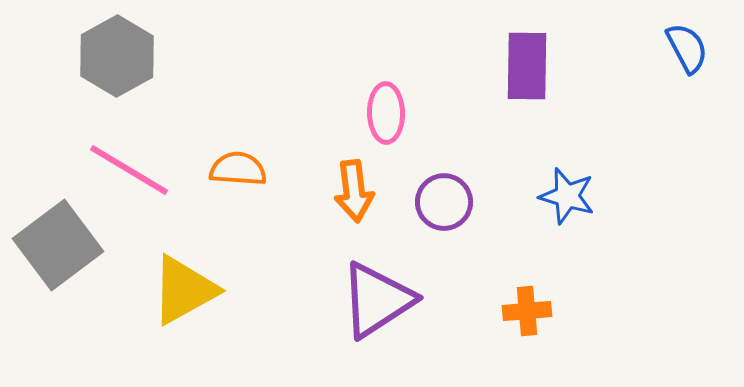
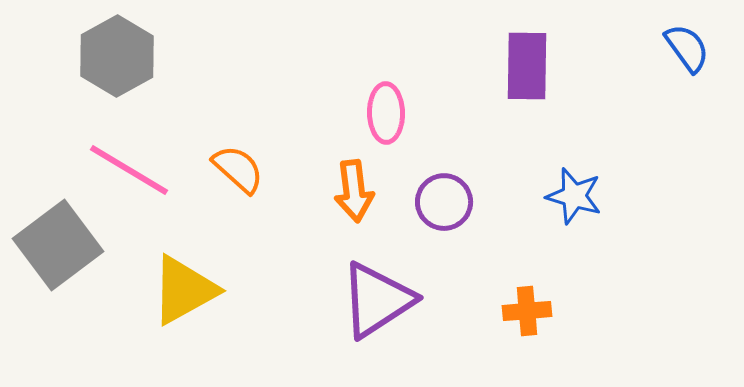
blue semicircle: rotated 8 degrees counterclockwise
orange semicircle: rotated 38 degrees clockwise
blue star: moved 7 px right
